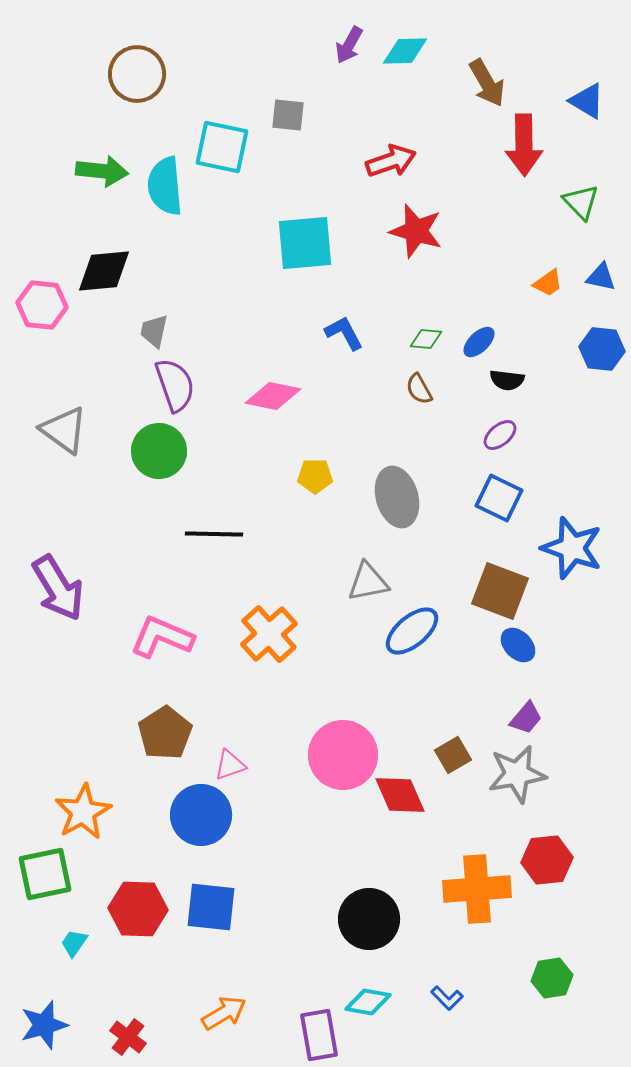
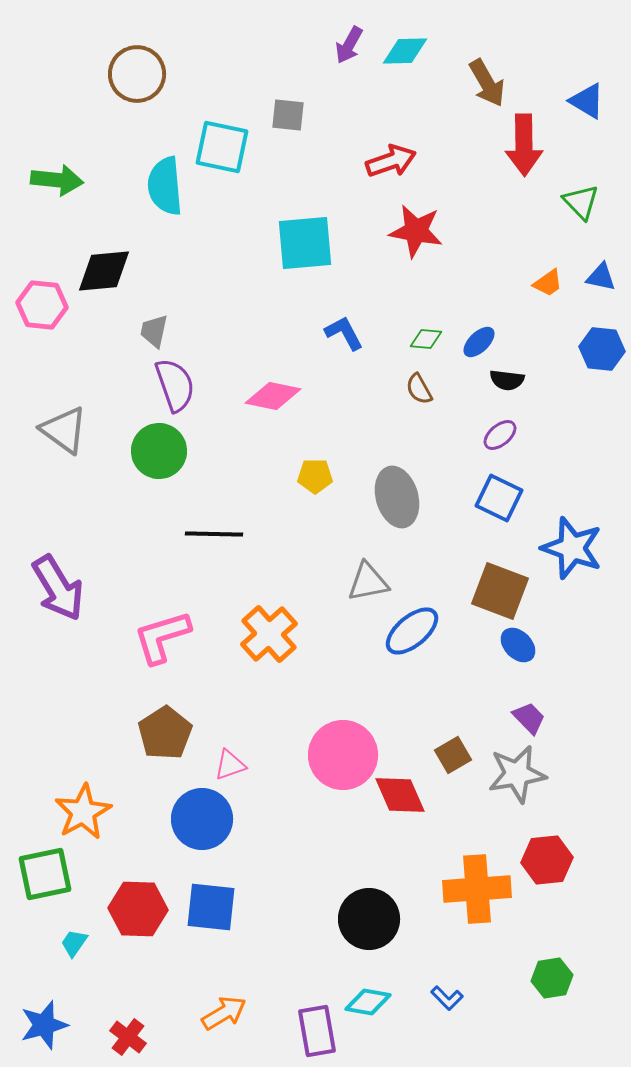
green arrow at (102, 171): moved 45 px left, 9 px down
red star at (416, 231): rotated 6 degrees counterclockwise
pink L-shape at (162, 637): rotated 40 degrees counterclockwise
purple trapezoid at (526, 718): moved 3 px right; rotated 84 degrees counterclockwise
blue circle at (201, 815): moved 1 px right, 4 px down
purple rectangle at (319, 1035): moved 2 px left, 4 px up
